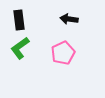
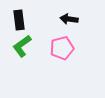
green L-shape: moved 2 px right, 2 px up
pink pentagon: moved 1 px left, 5 px up; rotated 10 degrees clockwise
